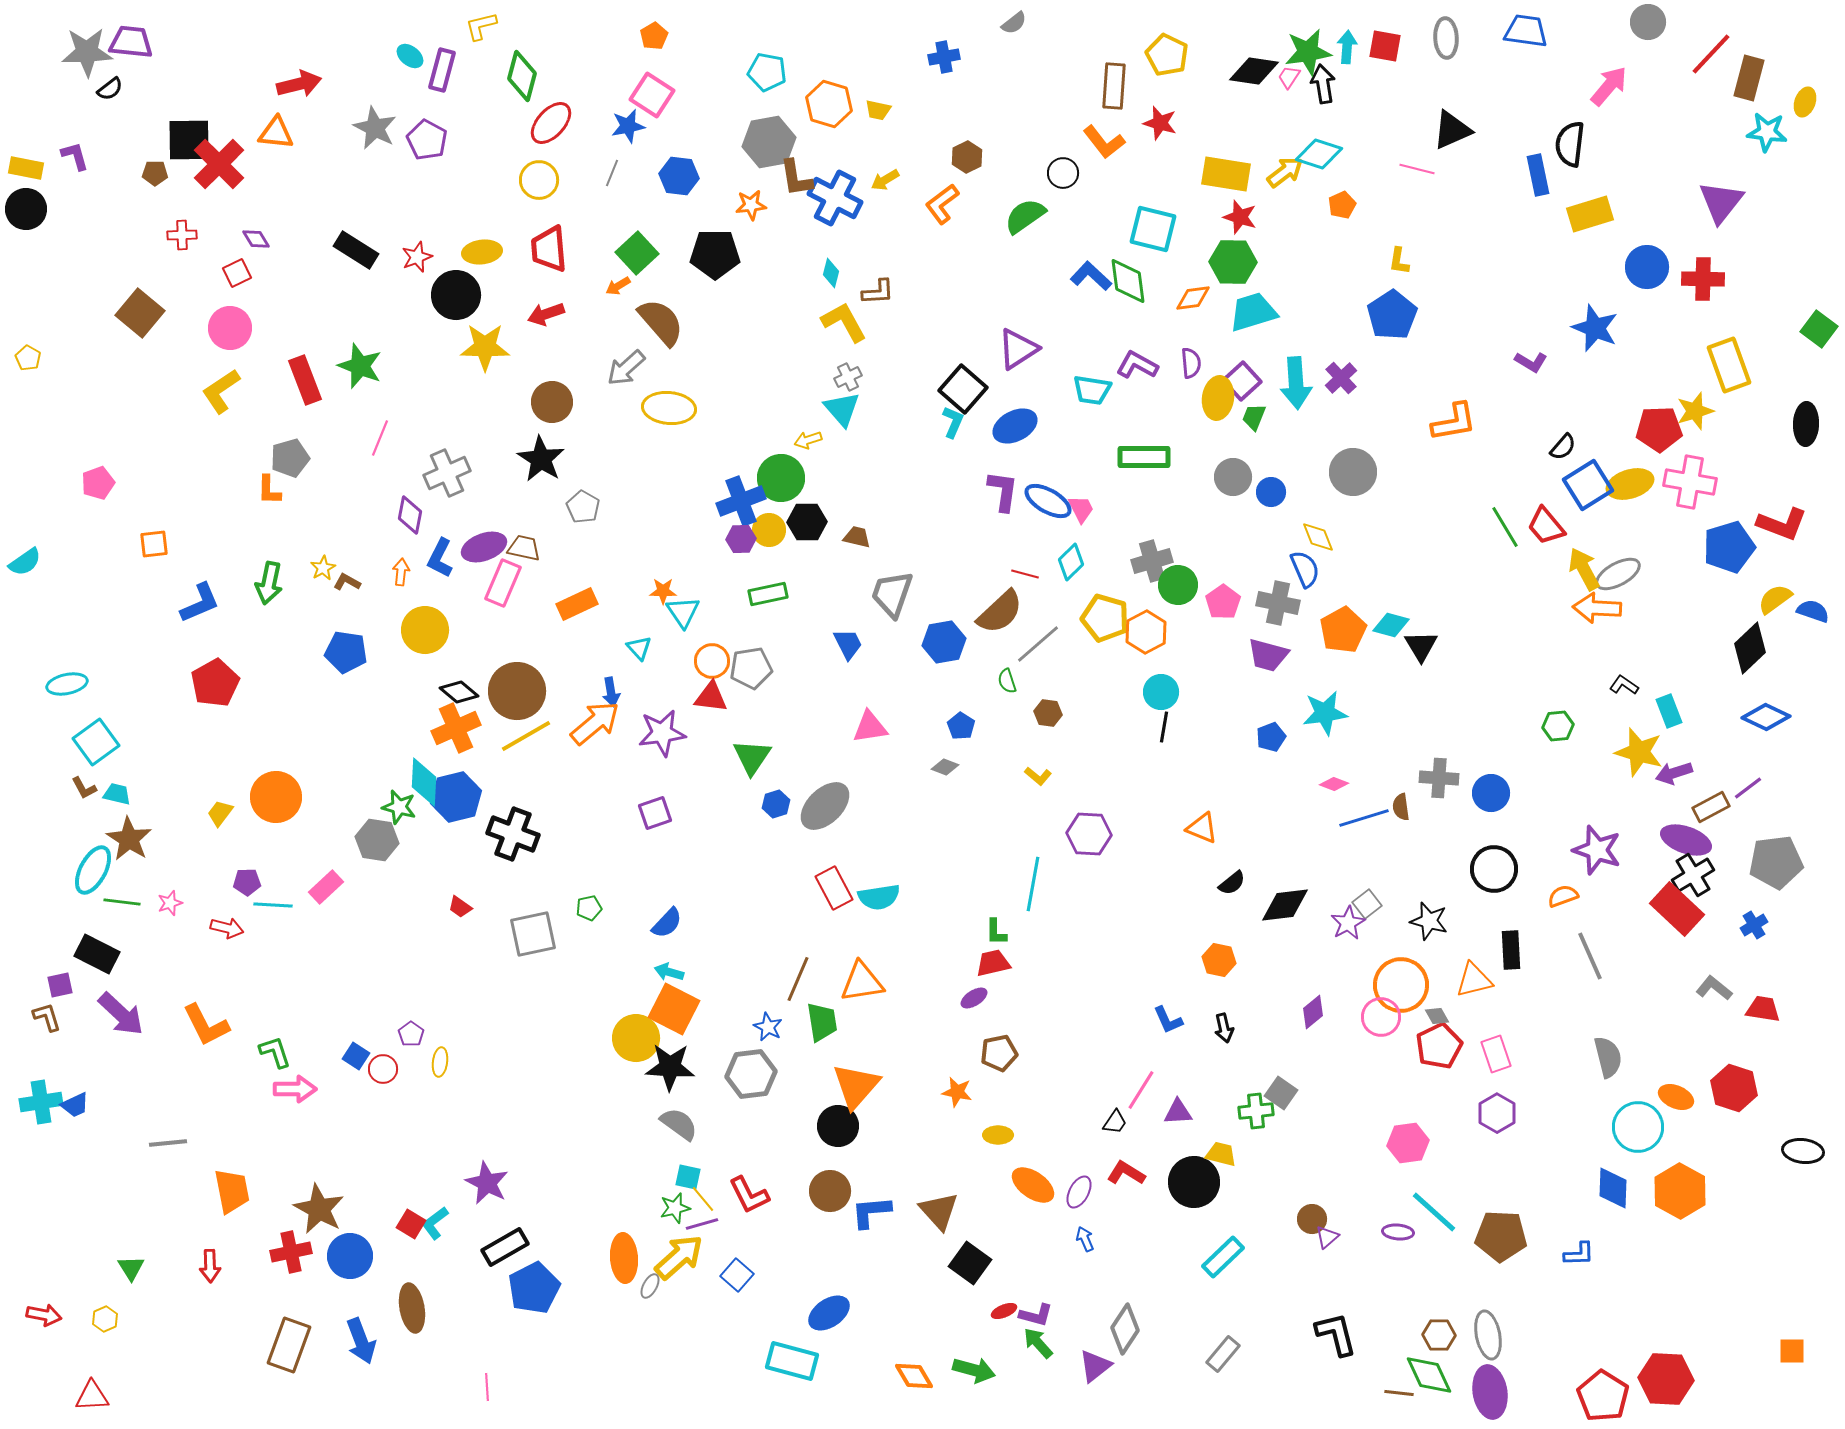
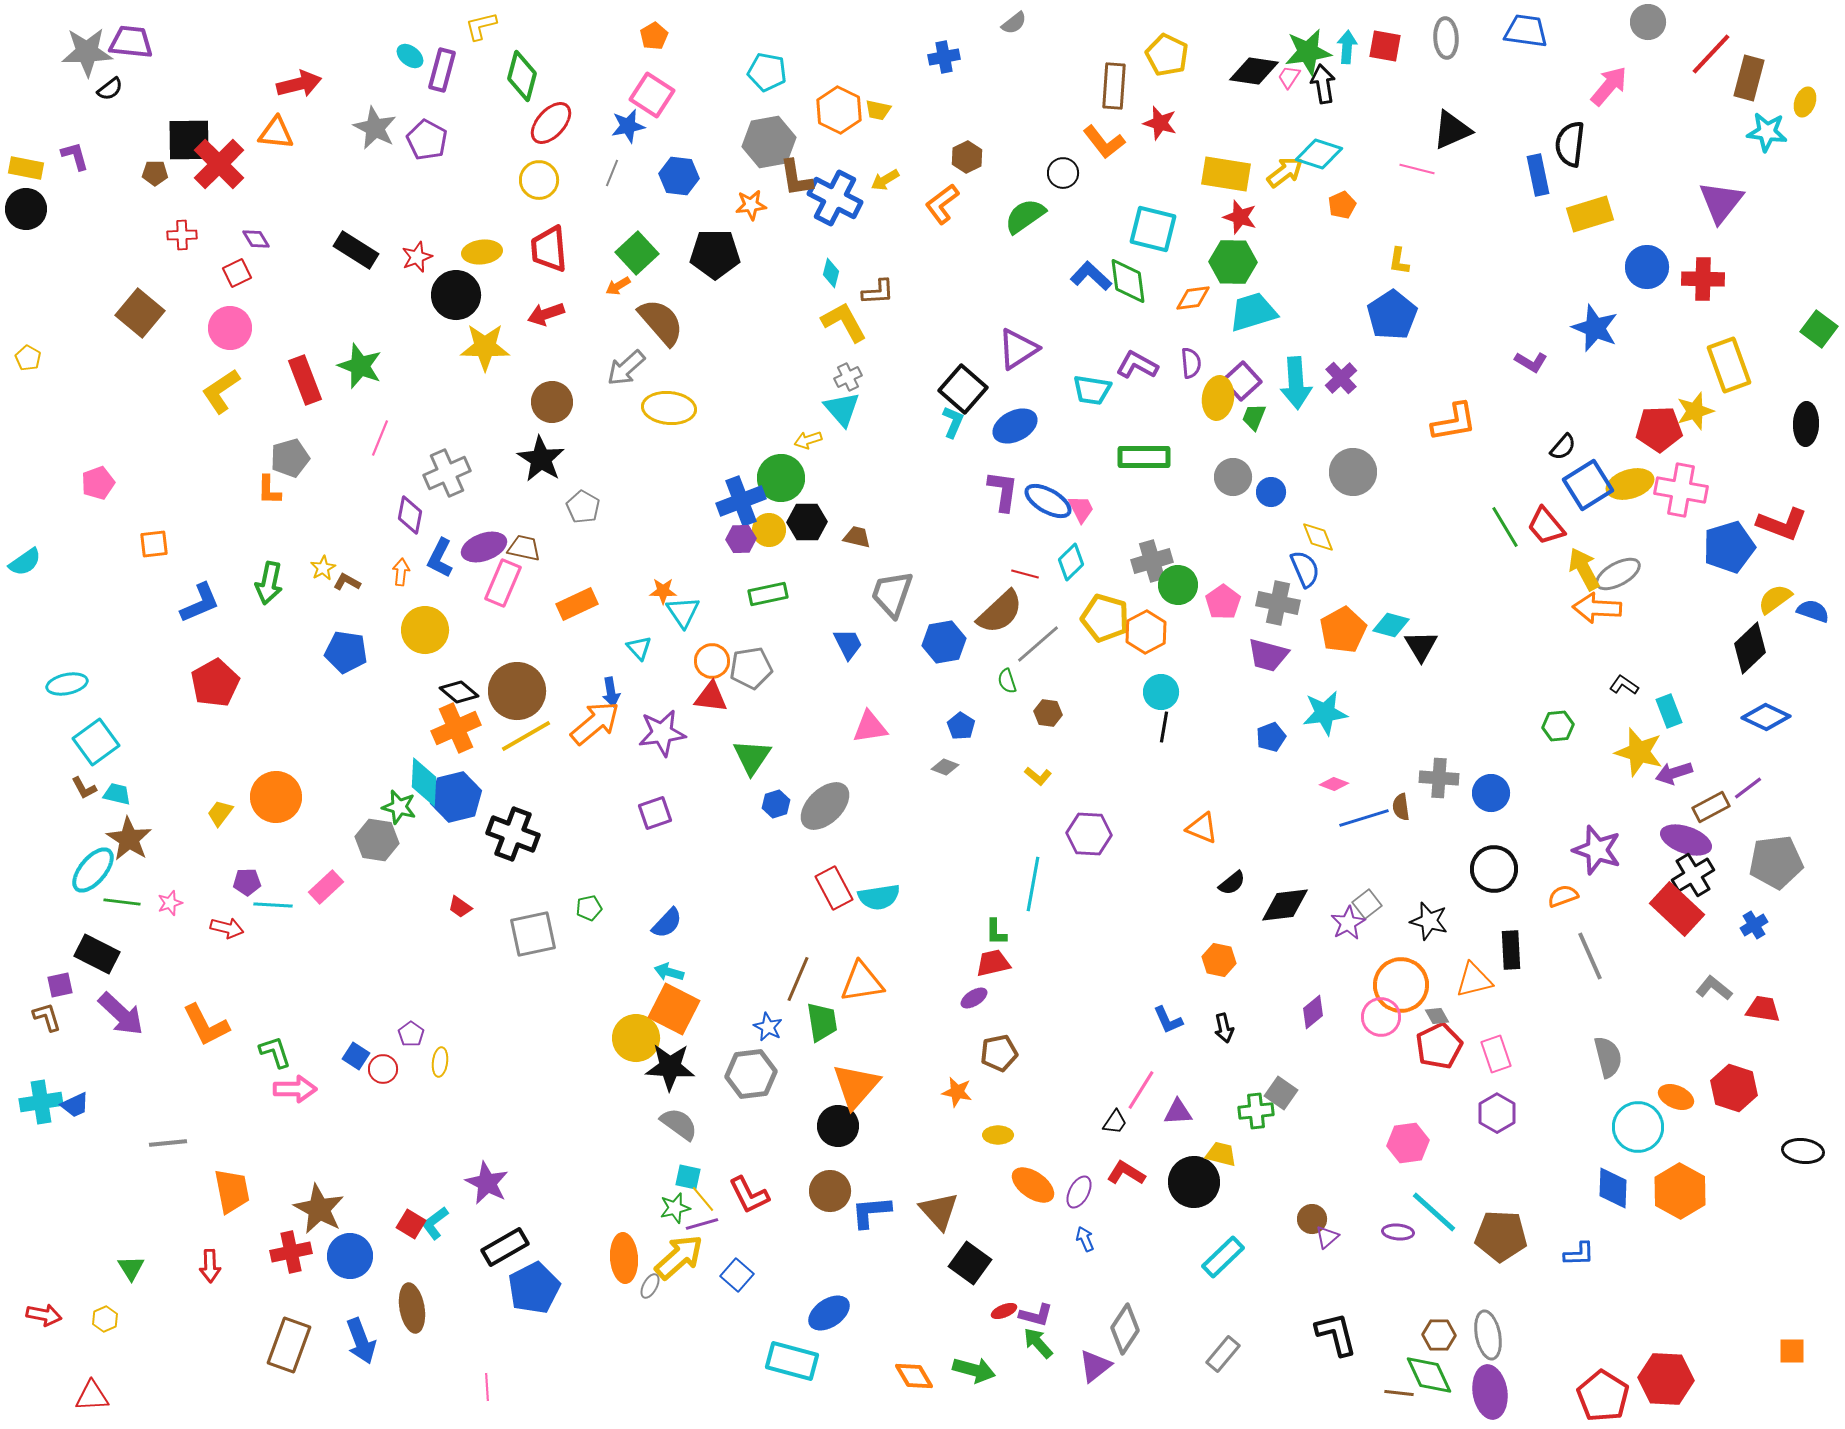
orange hexagon at (829, 104): moved 10 px right, 6 px down; rotated 9 degrees clockwise
pink cross at (1690, 482): moved 9 px left, 8 px down
cyan ellipse at (93, 870): rotated 12 degrees clockwise
